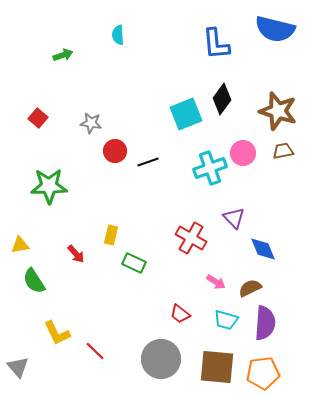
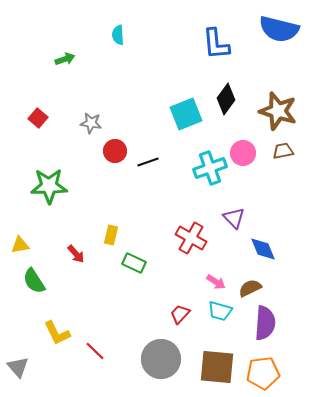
blue semicircle: moved 4 px right
green arrow: moved 2 px right, 4 px down
black diamond: moved 4 px right
red trapezoid: rotated 95 degrees clockwise
cyan trapezoid: moved 6 px left, 9 px up
